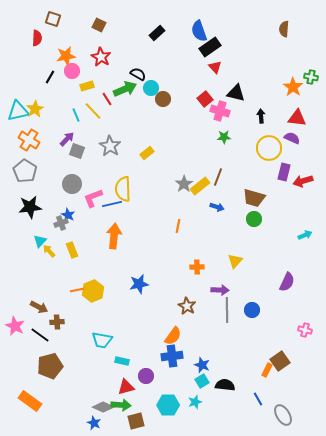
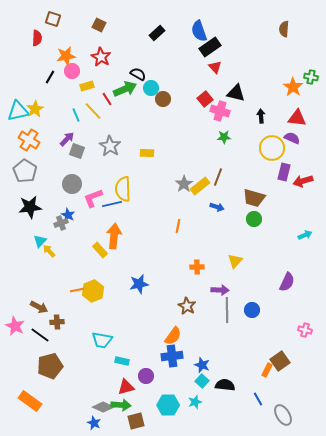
yellow circle at (269, 148): moved 3 px right
yellow rectangle at (147, 153): rotated 40 degrees clockwise
yellow rectangle at (72, 250): moved 28 px right; rotated 21 degrees counterclockwise
cyan square at (202, 381): rotated 16 degrees counterclockwise
